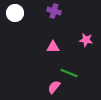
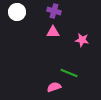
white circle: moved 2 px right, 1 px up
pink star: moved 4 px left
pink triangle: moved 15 px up
pink semicircle: rotated 32 degrees clockwise
